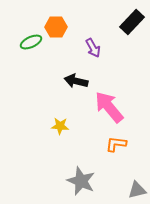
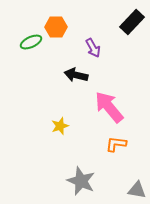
black arrow: moved 6 px up
yellow star: rotated 24 degrees counterclockwise
gray triangle: rotated 24 degrees clockwise
